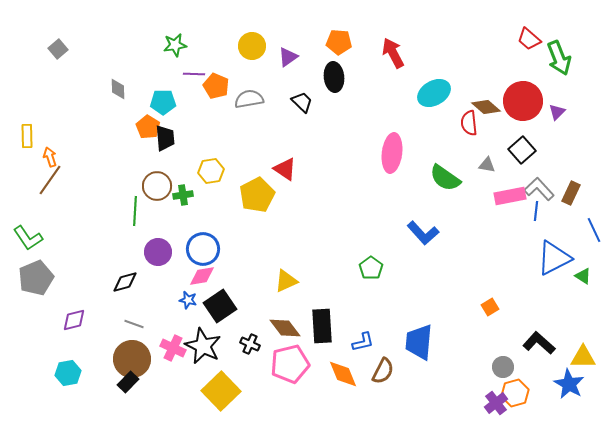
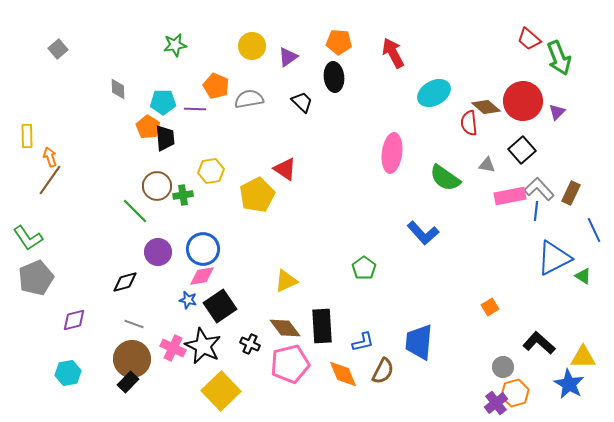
purple line at (194, 74): moved 1 px right, 35 px down
green line at (135, 211): rotated 48 degrees counterclockwise
green pentagon at (371, 268): moved 7 px left
